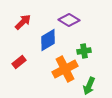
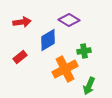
red arrow: moved 1 px left; rotated 36 degrees clockwise
red rectangle: moved 1 px right, 5 px up
